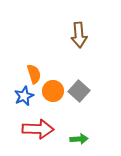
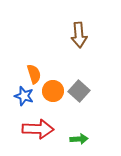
blue star: rotated 30 degrees counterclockwise
